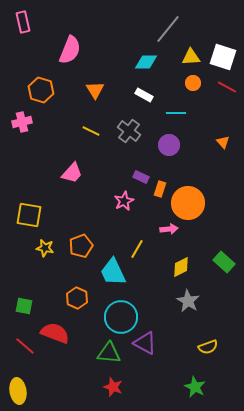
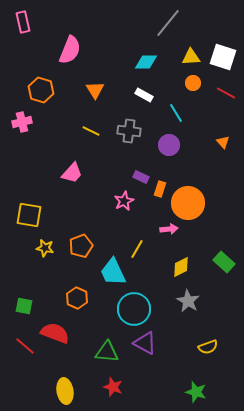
gray line at (168, 29): moved 6 px up
red line at (227, 87): moved 1 px left, 6 px down
cyan line at (176, 113): rotated 60 degrees clockwise
gray cross at (129, 131): rotated 30 degrees counterclockwise
cyan circle at (121, 317): moved 13 px right, 8 px up
green triangle at (109, 353): moved 2 px left, 1 px up
green star at (195, 387): moved 1 px right, 5 px down; rotated 10 degrees counterclockwise
yellow ellipse at (18, 391): moved 47 px right
